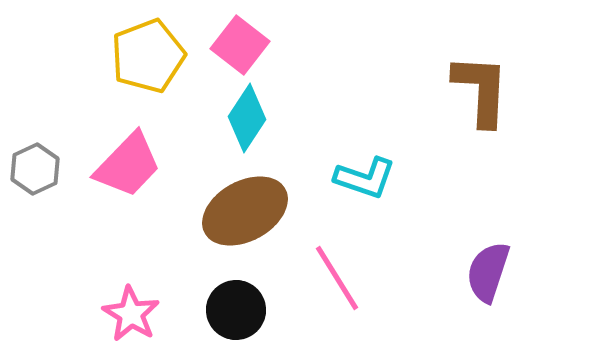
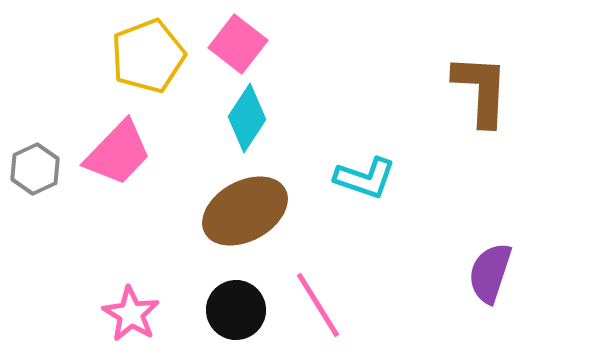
pink square: moved 2 px left, 1 px up
pink trapezoid: moved 10 px left, 12 px up
purple semicircle: moved 2 px right, 1 px down
pink line: moved 19 px left, 27 px down
